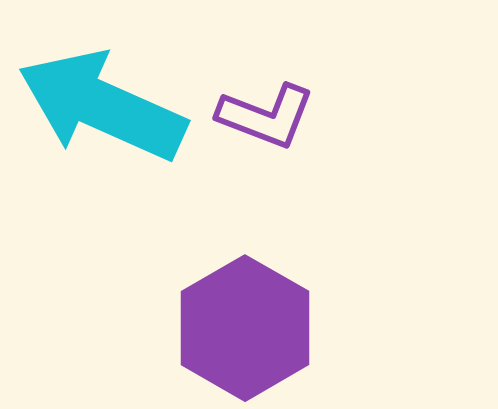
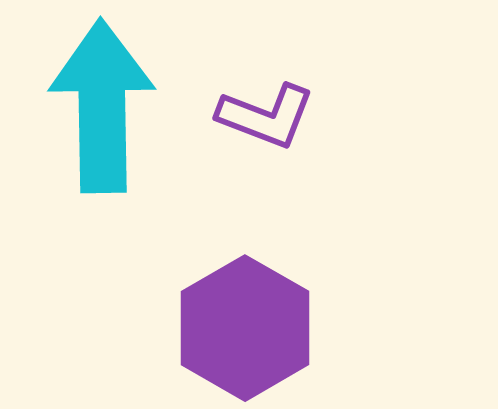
cyan arrow: rotated 65 degrees clockwise
